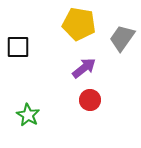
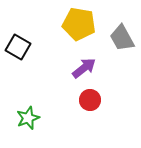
gray trapezoid: rotated 64 degrees counterclockwise
black square: rotated 30 degrees clockwise
green star: moved 3 px down; rotated 20 degrees clockwise
